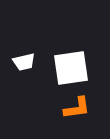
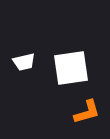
orange L-shape: moved 10 px right, 4 px down; rotated 8 degrees counterclockwise
